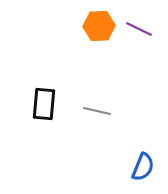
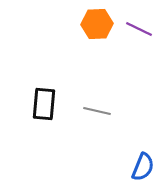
orange hexagon: moved 2 px left, 2 px up
